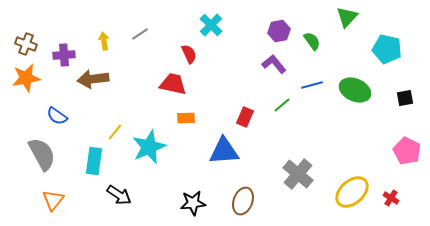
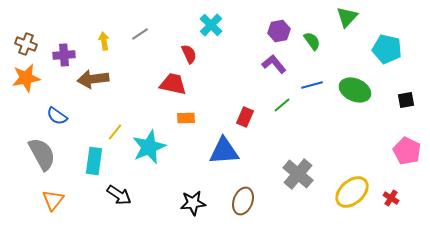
black square: moved 1 px right, 2 px down
